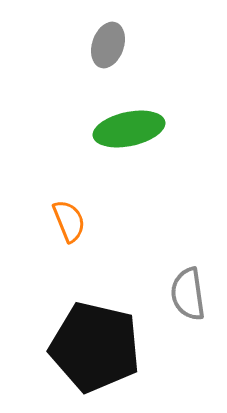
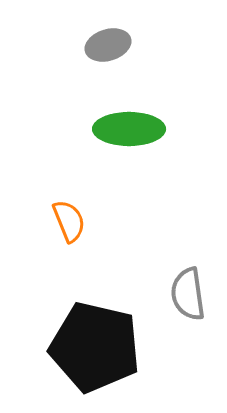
gray ellipse: rotated 54 degrees clockwise
green ellipse: rotated 12 degrees clockwise
